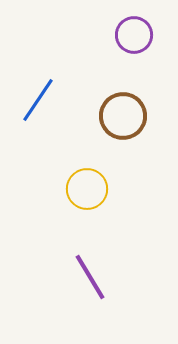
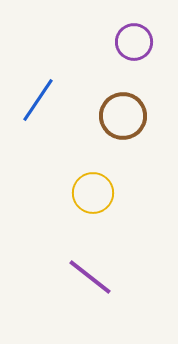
purple circle: moved 7 px down
yellow circle: moved 6 px right, 4 px down
purple line: rotated 21 degrees counterclockwise
